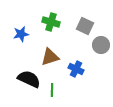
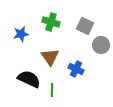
brown triangle: rotated 48 degrees counterclockwise
